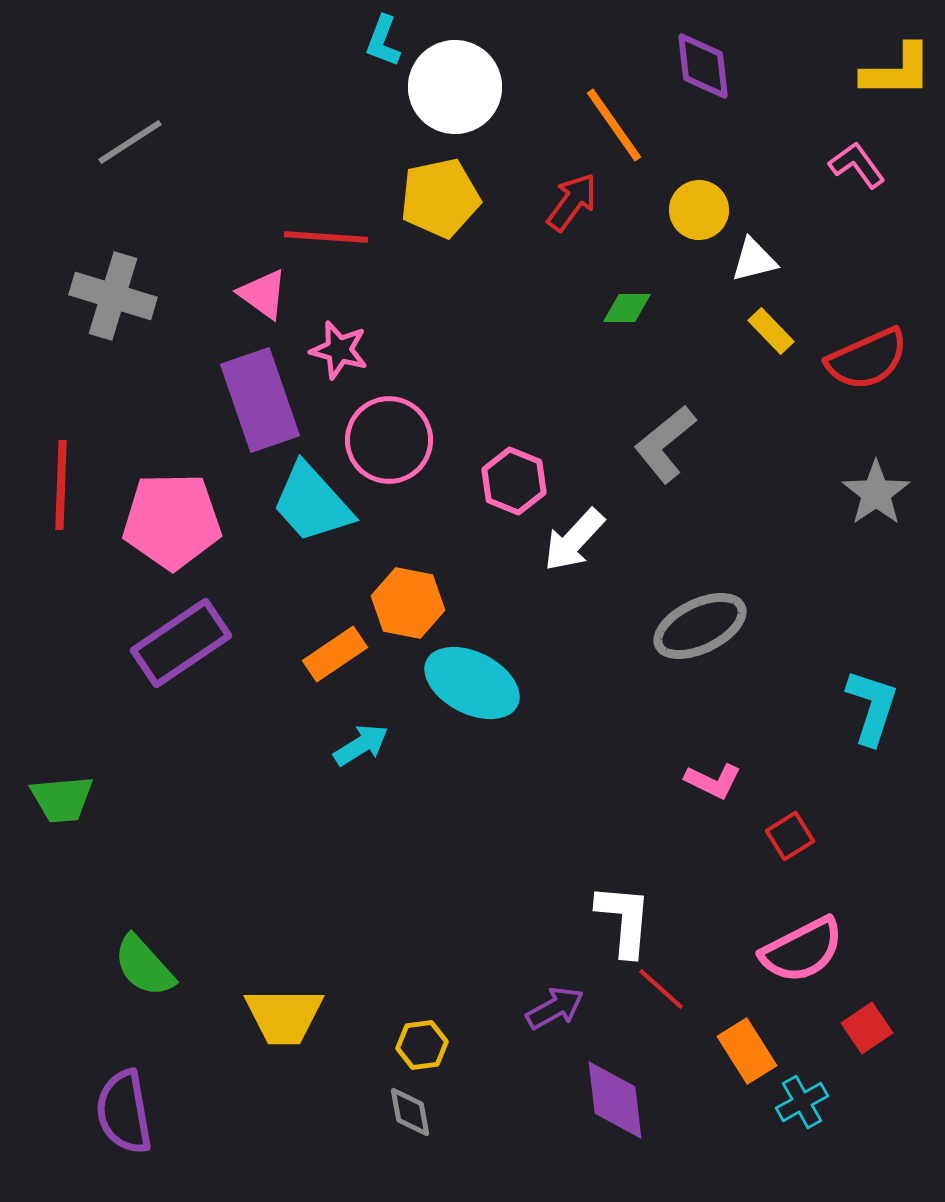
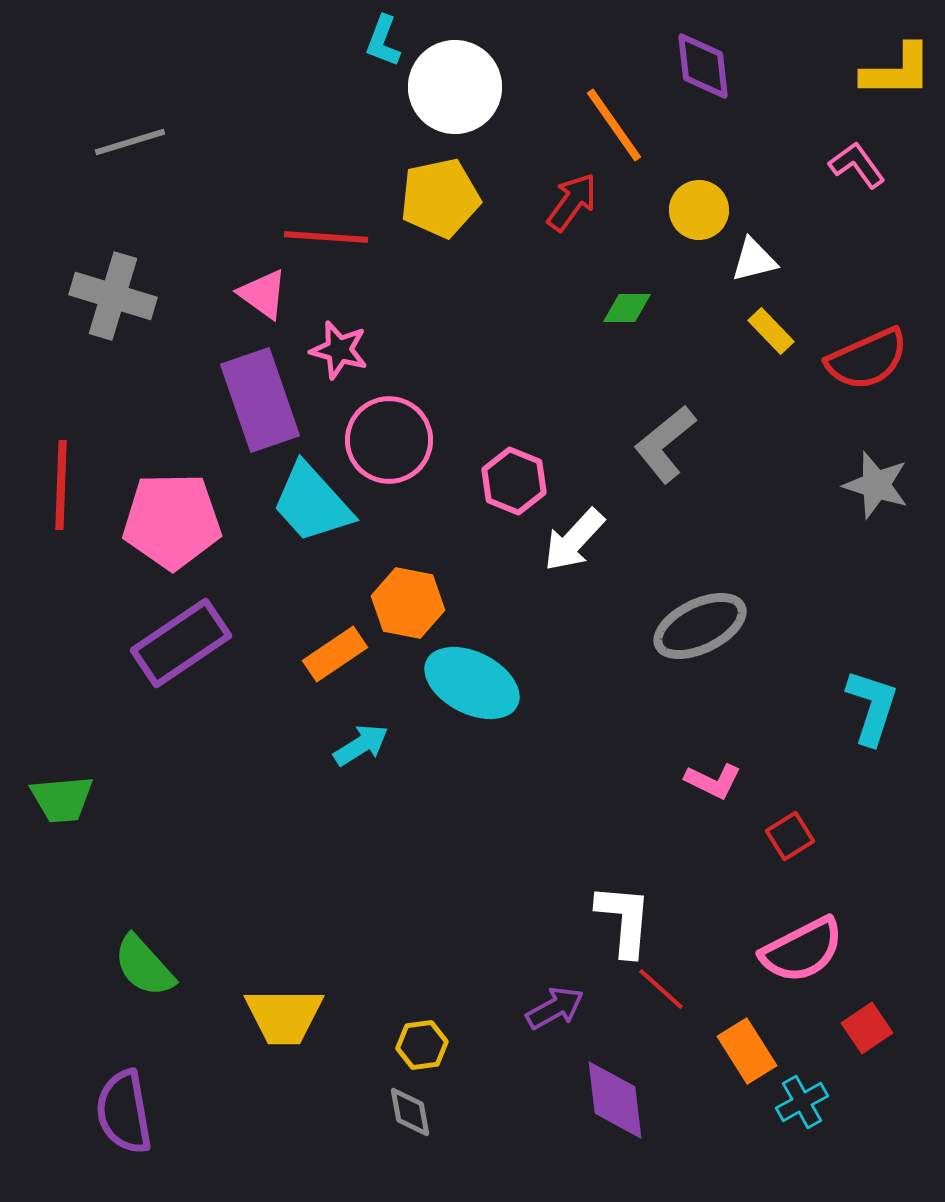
gray line at (130, 142): rotated 16 degrees clockwise
gray star at (876, 493): moved 8 px up; rotated 20 degrees counterclockwise
